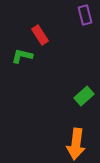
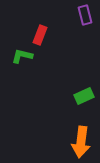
red rectangle: rotated 54 degrees clockwise
green rectangle: rotated 18 degrees clockwise
orange arrow: moved 5 px right, 2 px up
